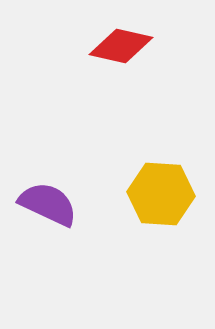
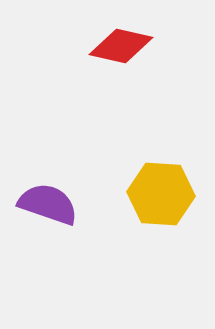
purple semicircle: rotated 6 degrees counterclockwise
